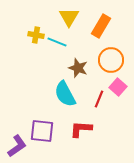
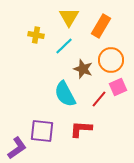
cyan line: moved 7 px right, 4 px down; rotated 66 degrees counterclockwise
brown star: moved 5 px right, 1 px down
pink square: rotated 24 degrees clockwise
red line: rotated 18 degrees clockwise
purple L-shape: moved 2 px down
